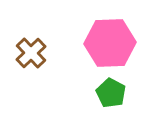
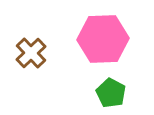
pink hexagon: moved 7 px left, 4 px up
